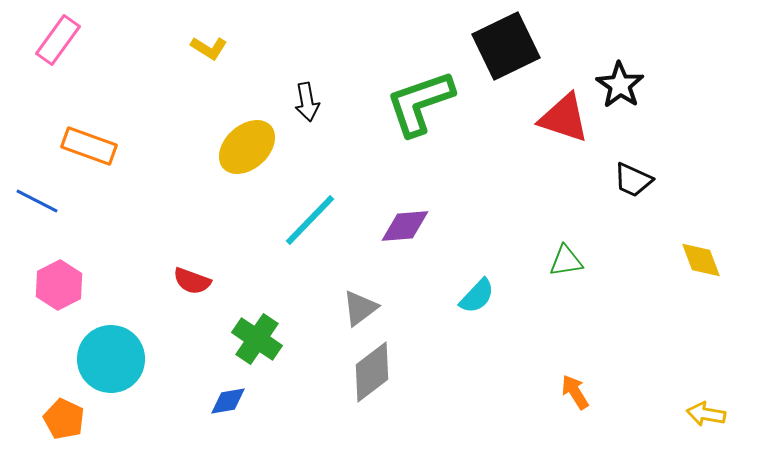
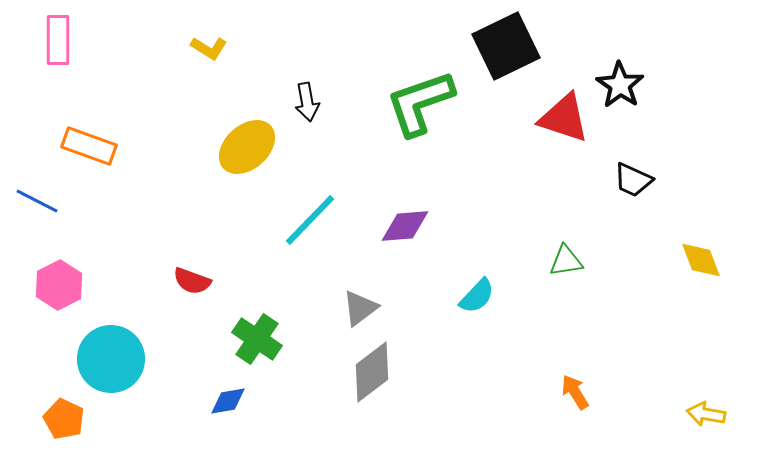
pink rectangle: rotated 36 degrees counterclockwise
